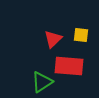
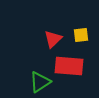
yellow square: rotated 14 degrees counterclockwise
green triangle: moved 2 px left
